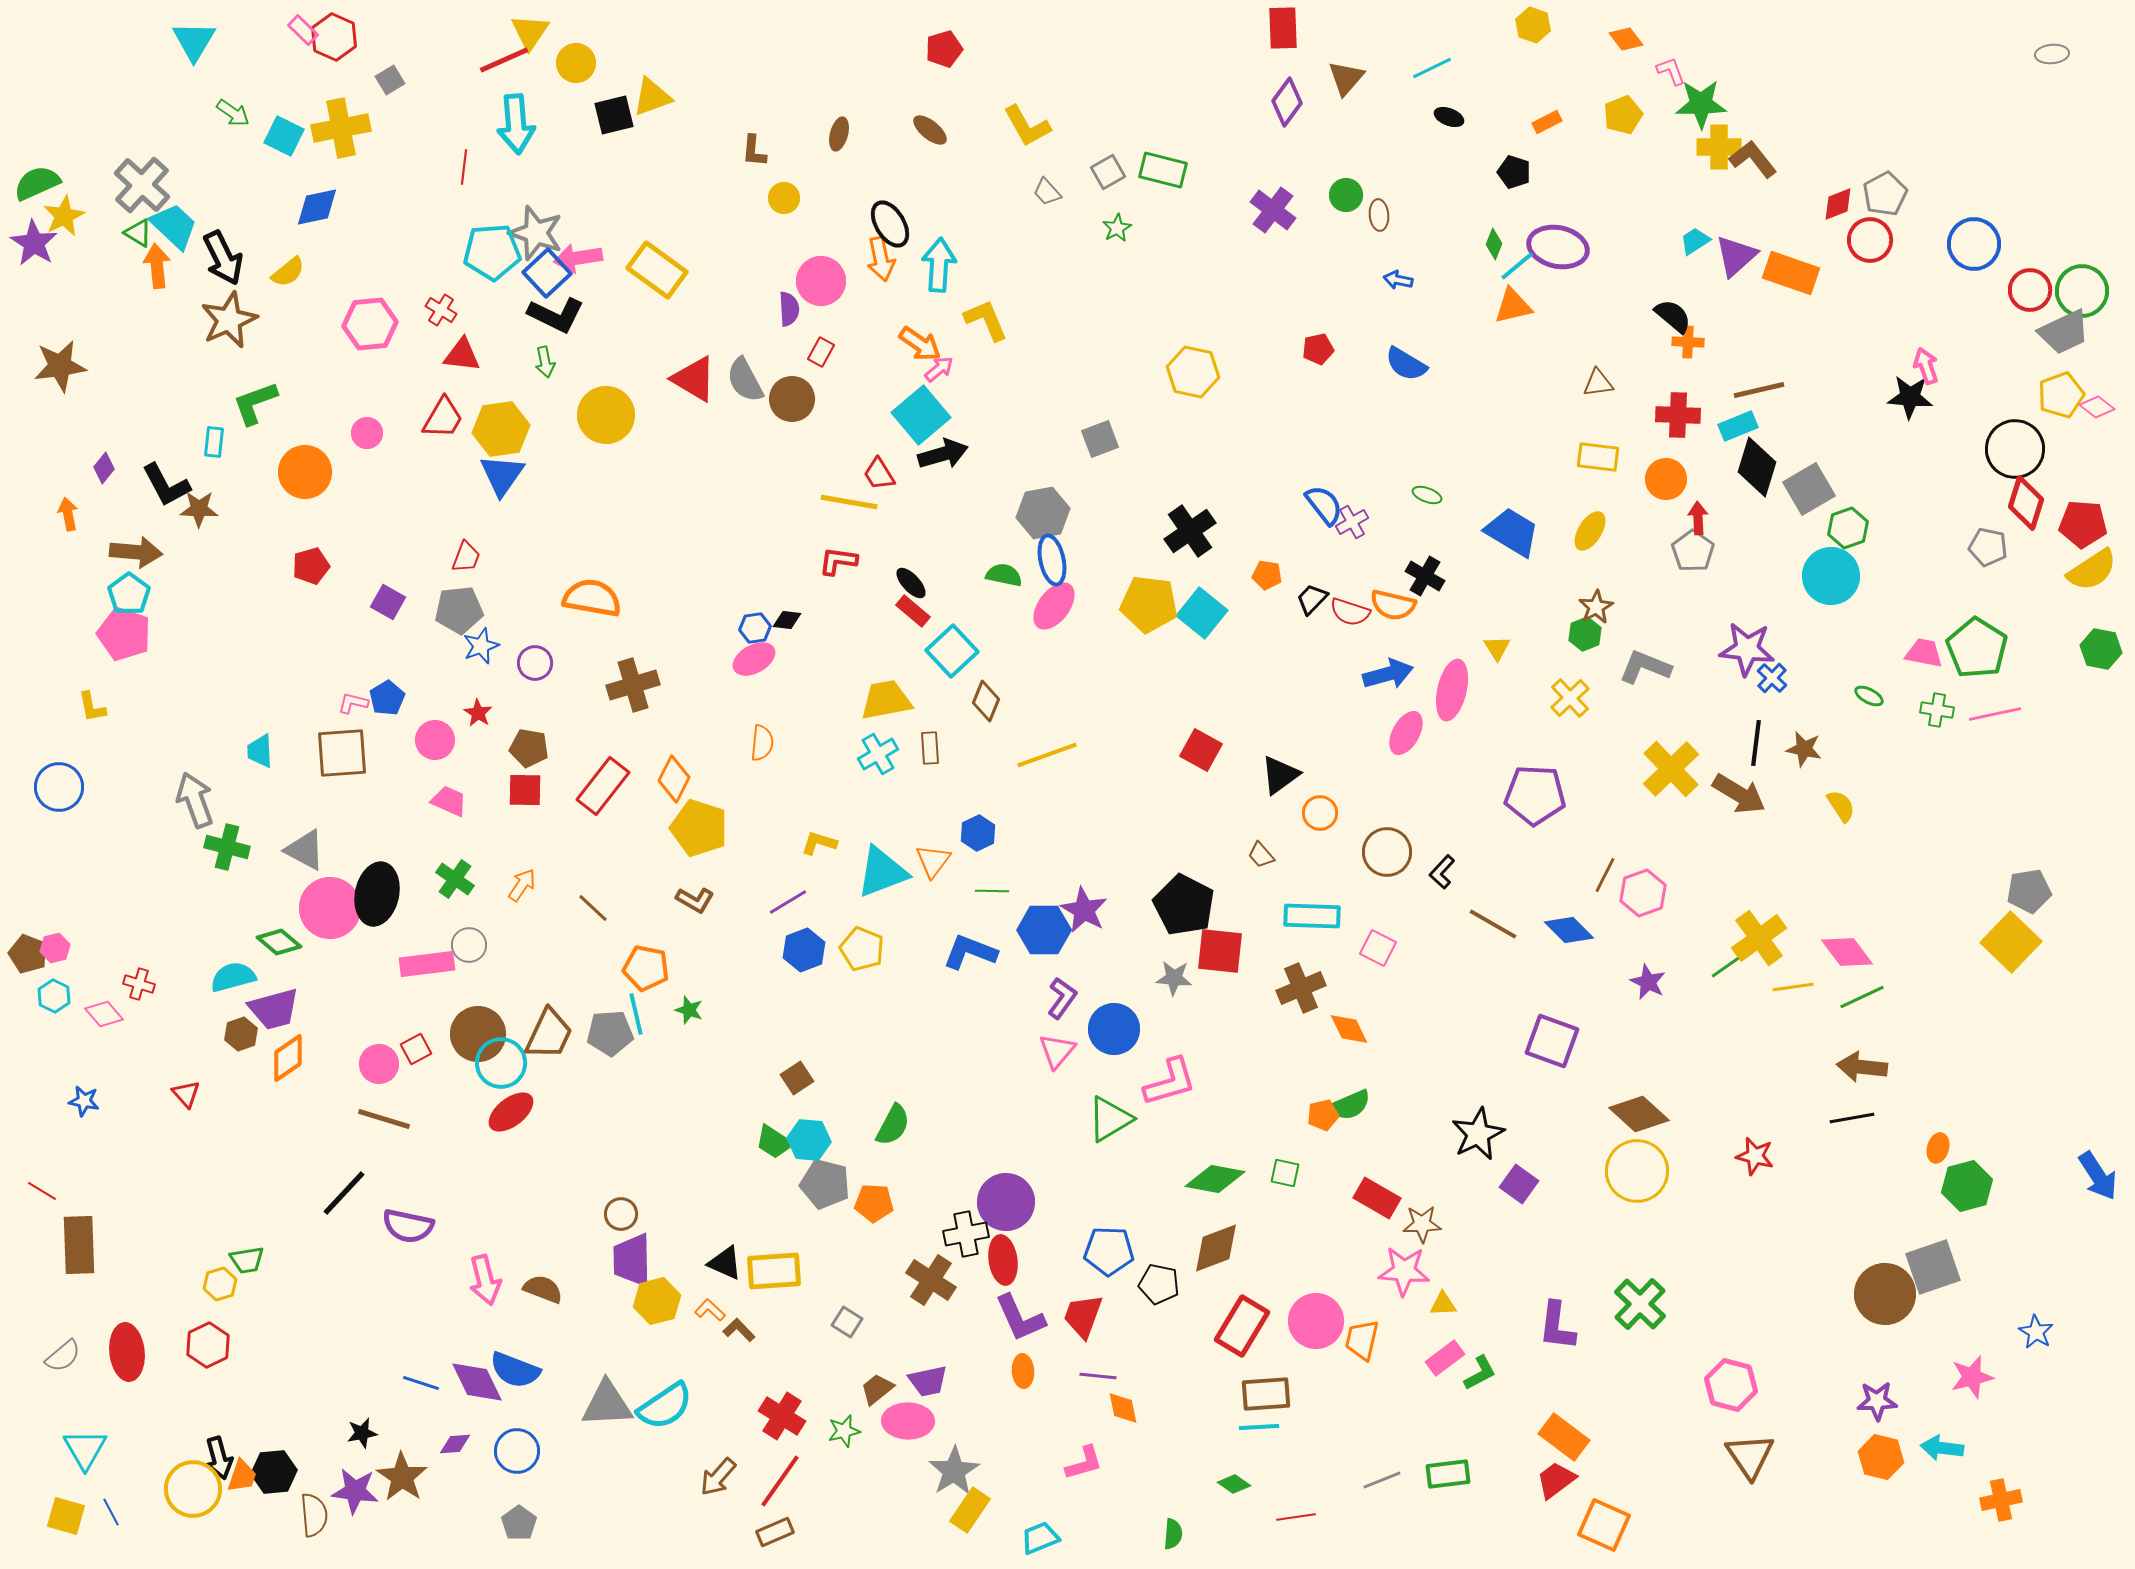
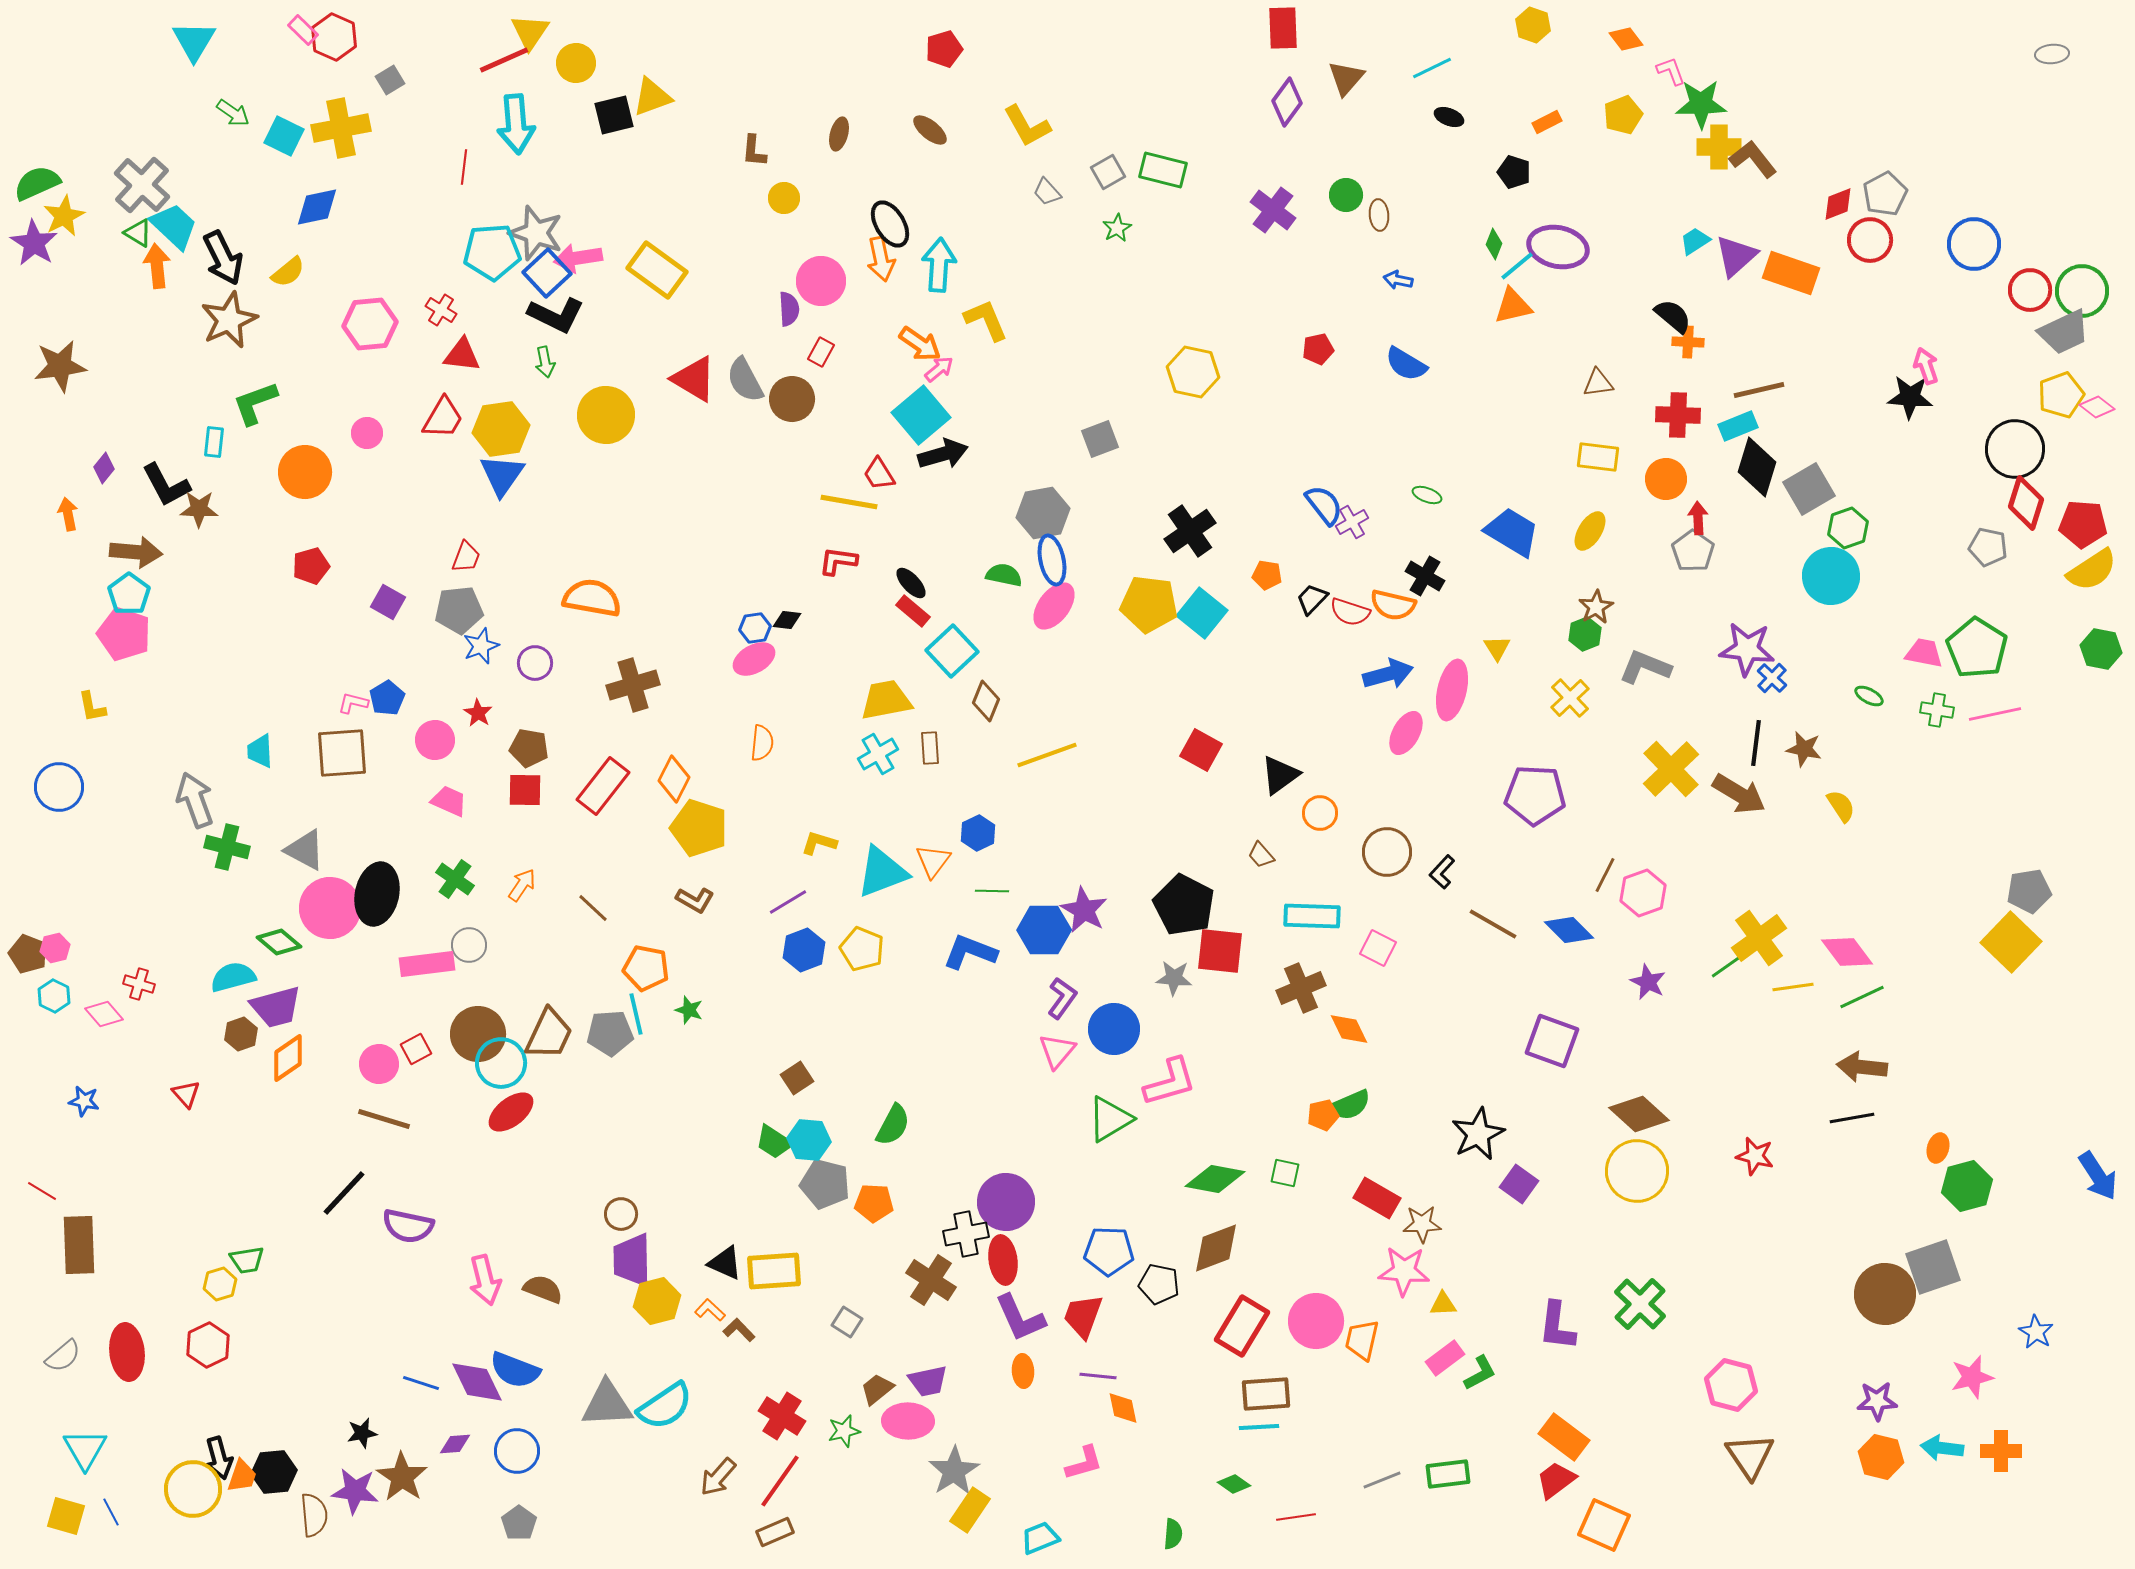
purple trapezoid at (274, 1009): moved 2 px right, 2 px up
orange cross at (2001, 1500): moved 49 px up; rotated 12 degrees clockwise
